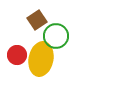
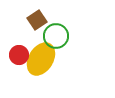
red circle: moved 2 px right
yellow ellipse: rotated 20 degrees clockwise
